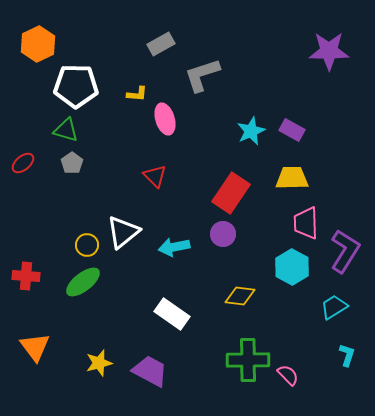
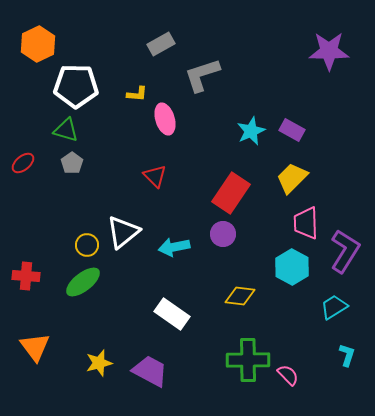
yellow trapezoid: rotated 44 degrees counterclockwise
